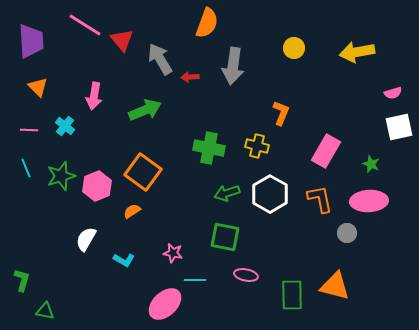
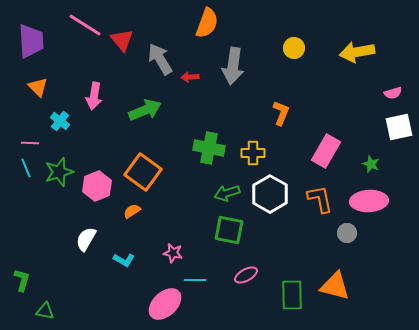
cyan cross at (65, 126): moved 5 px left, 5 px up
pink line at (29, 130): moved 1 px right, 13 px down
yellow cross at (257, 146): moved 4 px left, 7 px down; rotated 15 degrees counterclockwise
green star at (61, 176): moved 2 px left, 4 px up
green square at (225, 237): moved 4 px right, 7 px up
pink ellipse at (246, 275): rotated 40 degrees counterclockwise
